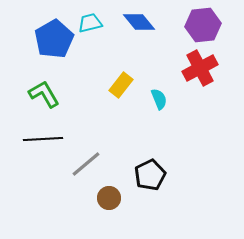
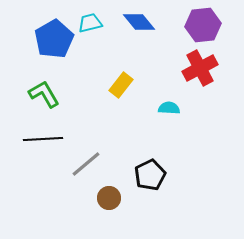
cyan semicircle: moved 10 px right, 9 px down; rotated 65 degrees counterclockwise
